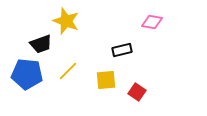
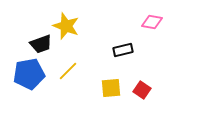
yellow star: moved 5 px down
black rectangle: moved 1 px right
blue pentagon: moved 2 px right; rotated 16 degrees counterclockwise
yellow square: moved 5 px right, 8 px down
red square: moved 5 px right, 2 px up
